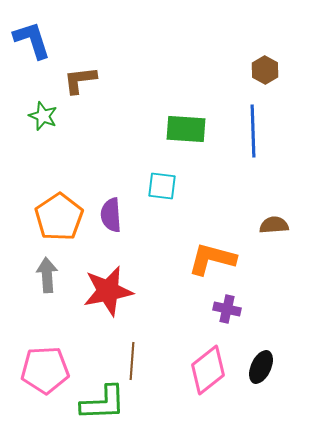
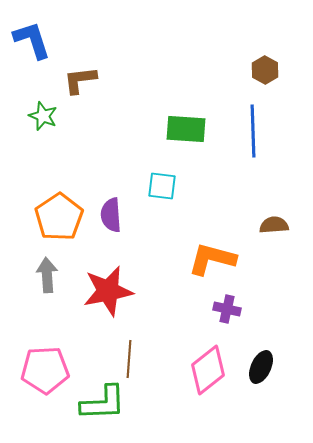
brown line: moved 3 px left, 2 px up
